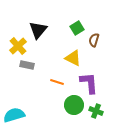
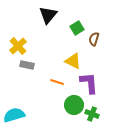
black triangle: moved 10 px right, 15 px up
brown semicircle: moved 1 px up
yellow triangle: moved 3 px down
green cross: moved 4 px left, 3 px down
